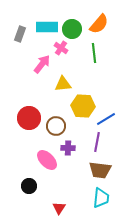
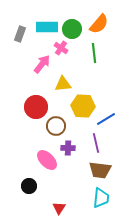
red circle: moved 7 px right, 11 px up
purple line: moved 1 px left, 1 px down; rotated 24 degrees counterclockwise
